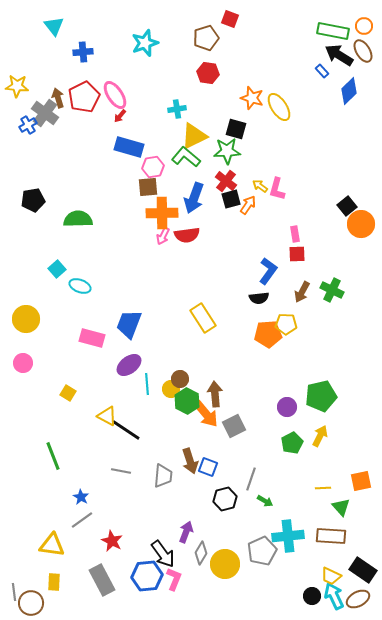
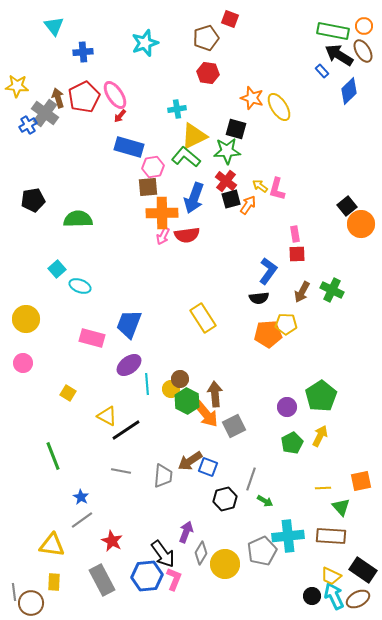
green pentagon at (321, 396): rotated 20 degrees counterclockwise
black line at (126, 430): rotated 68 degrees counterclockwise
brown arrow at (190, 461): rotated 75 degrees clockwise
